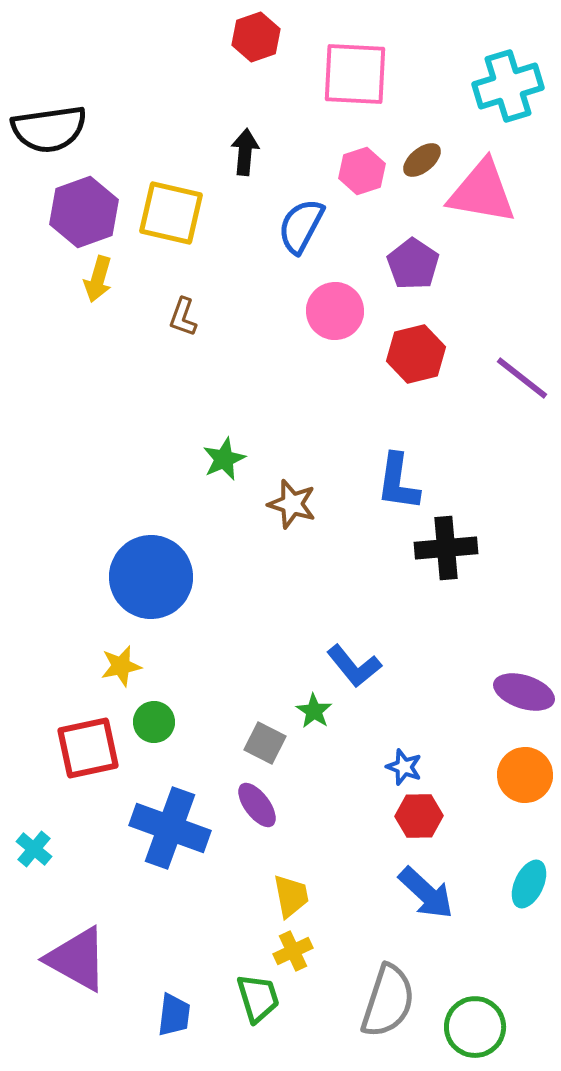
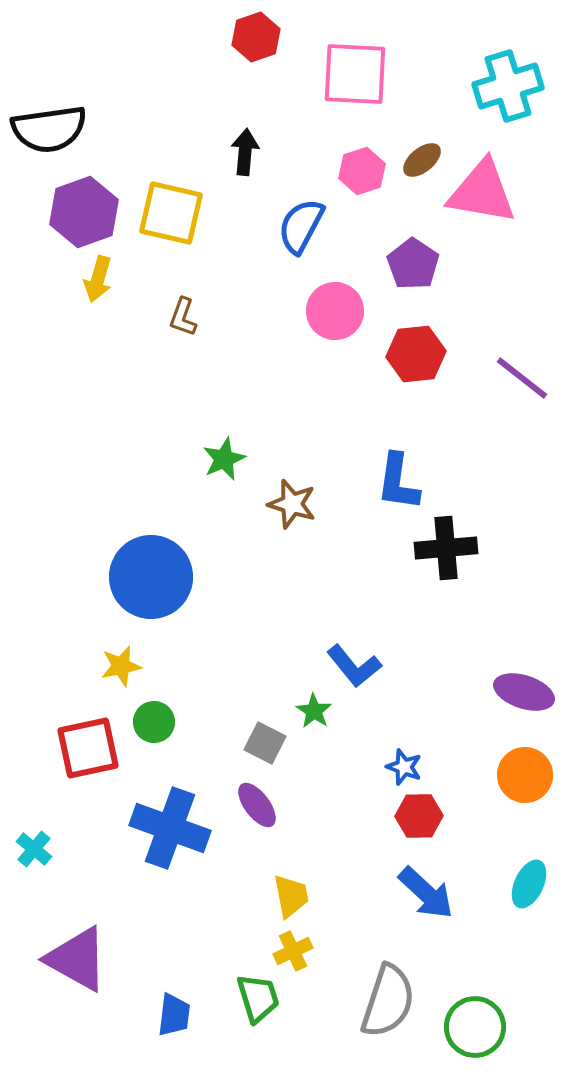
red hexagon at (416, 354): rotated 8 degrees clockwise
